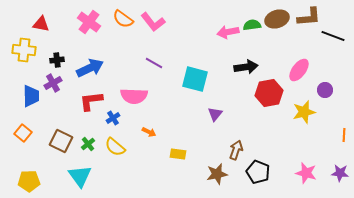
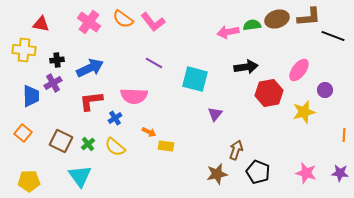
blue cross: moved 2 px right
yellow rectangle: moved 12 px left, 8 px up
